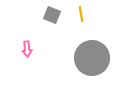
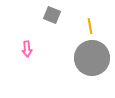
yellow line: moved 9 px right, 12 px down
